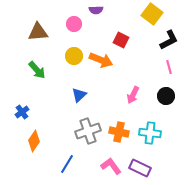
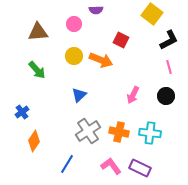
gray cross: rotated 15 degrees counterclockwise
